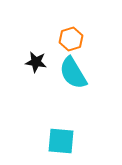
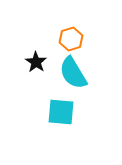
black star: rotated 25 degrees clockwise
cyan square: moved 29 px up
